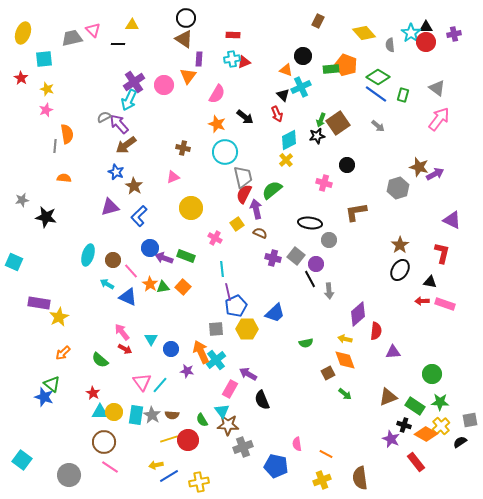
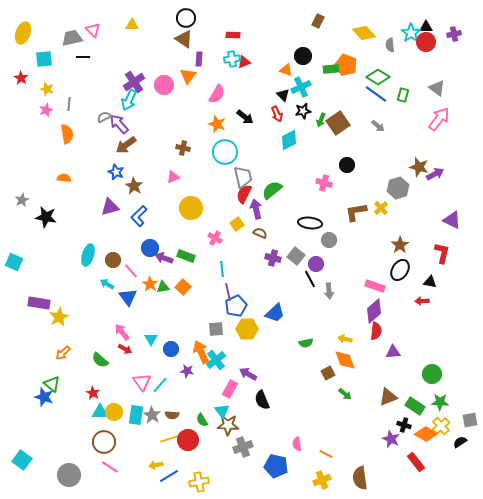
black line at (118, 44): moved 35 px left, 13 px down
black star at (317, 136): moved 14 px left, 25 px up
gray line at (55, 146): moved 14 px right, 42 px up
yellow cross at (286, 160): moved 95 px right, 48 px down
gray star at (22, 200): rotated 16 degrees counterclockwise
blue triangle at (128, 297): rotated 30 degrees clockwise
pink rectangle at (445, 304): moved 70 px left, 18 px up
purple diamond at (358, 314): moved 16 px right, 3 px up
